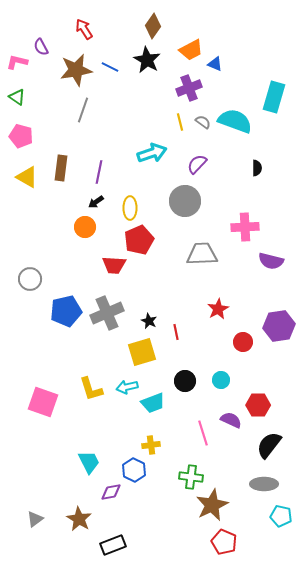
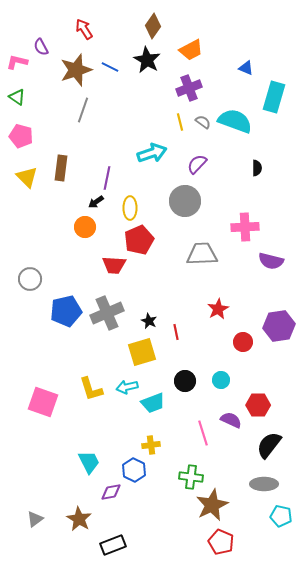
blue triangle at (215, 64): moved 31 px right, 4 px down
brown star at (76, 70): rotated 8 degrees counterclockwise
purple line at (99, 172): moved 8 px right, 6 px down
yellow triangle at (27, 177): rotated 15 degrees clockwise
red pentagon at (224, 542): moved 3 px left
